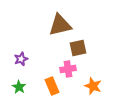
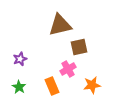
brown square: moved 1 px right, 1 px up
purple star: moved 1 px left
pink cross: rotated 21 degrees counterclockwise
orange star: moved 1 px left, 1 px up; rotated 30 degrees counterclockwise
